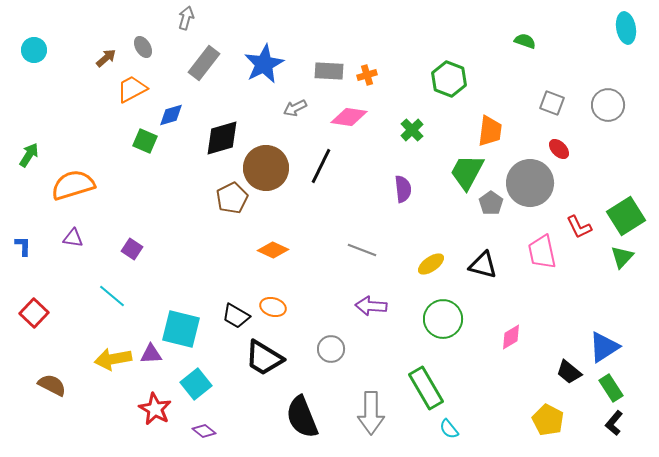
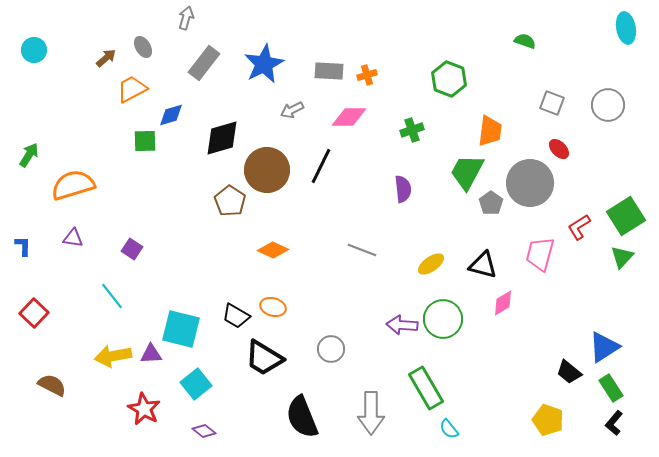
gray arrow at (295, 108): moved 3 px left, 2 px down
pink diamond at (349, 117): rotated 9 degrees counterclockwise
green cross at (412, 130): rotated 25 degrees clockwise
green square at (145, 141): rotated 25 degrees counterclockwise
brown circle at (266, 168): moved 1 px right, 2 px down
brown pentagon at (232, 198): moved 2 px left, 3 px down; rotated 12 degrees counterclockwise
red L-shape at (579, 227): rotated 84 degrees clockwise
pink trapezoid at (542, 252): moved 2 px left, 2 px down; rotated 27 degrees clockwise
cyan line at (112, 296): rotated 12 degrees clockwise
purple arrow at (371, 306): moved 31 px right, 19 px down
pink diamond at (511, 337): moved 8 px left, 34 px up
yellow arrow at (113, 359): moved 3 px up
red star at (155, 409): moved 11 px left
yellow pentagon at (548, 420): rotated 8 degrees counterclockwise
